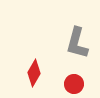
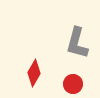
red circle: moved 1 px left
